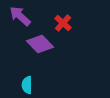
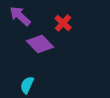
cyan semicircle: rotated 24 degrees clockwise
